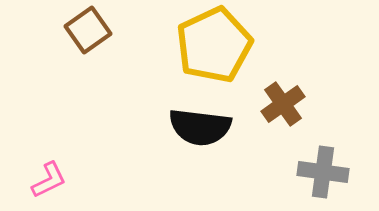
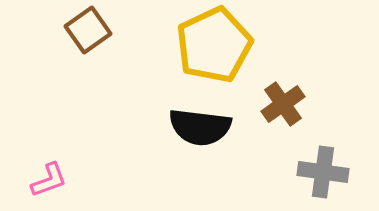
pink L-shape: rotated 6 degrees clockwise
